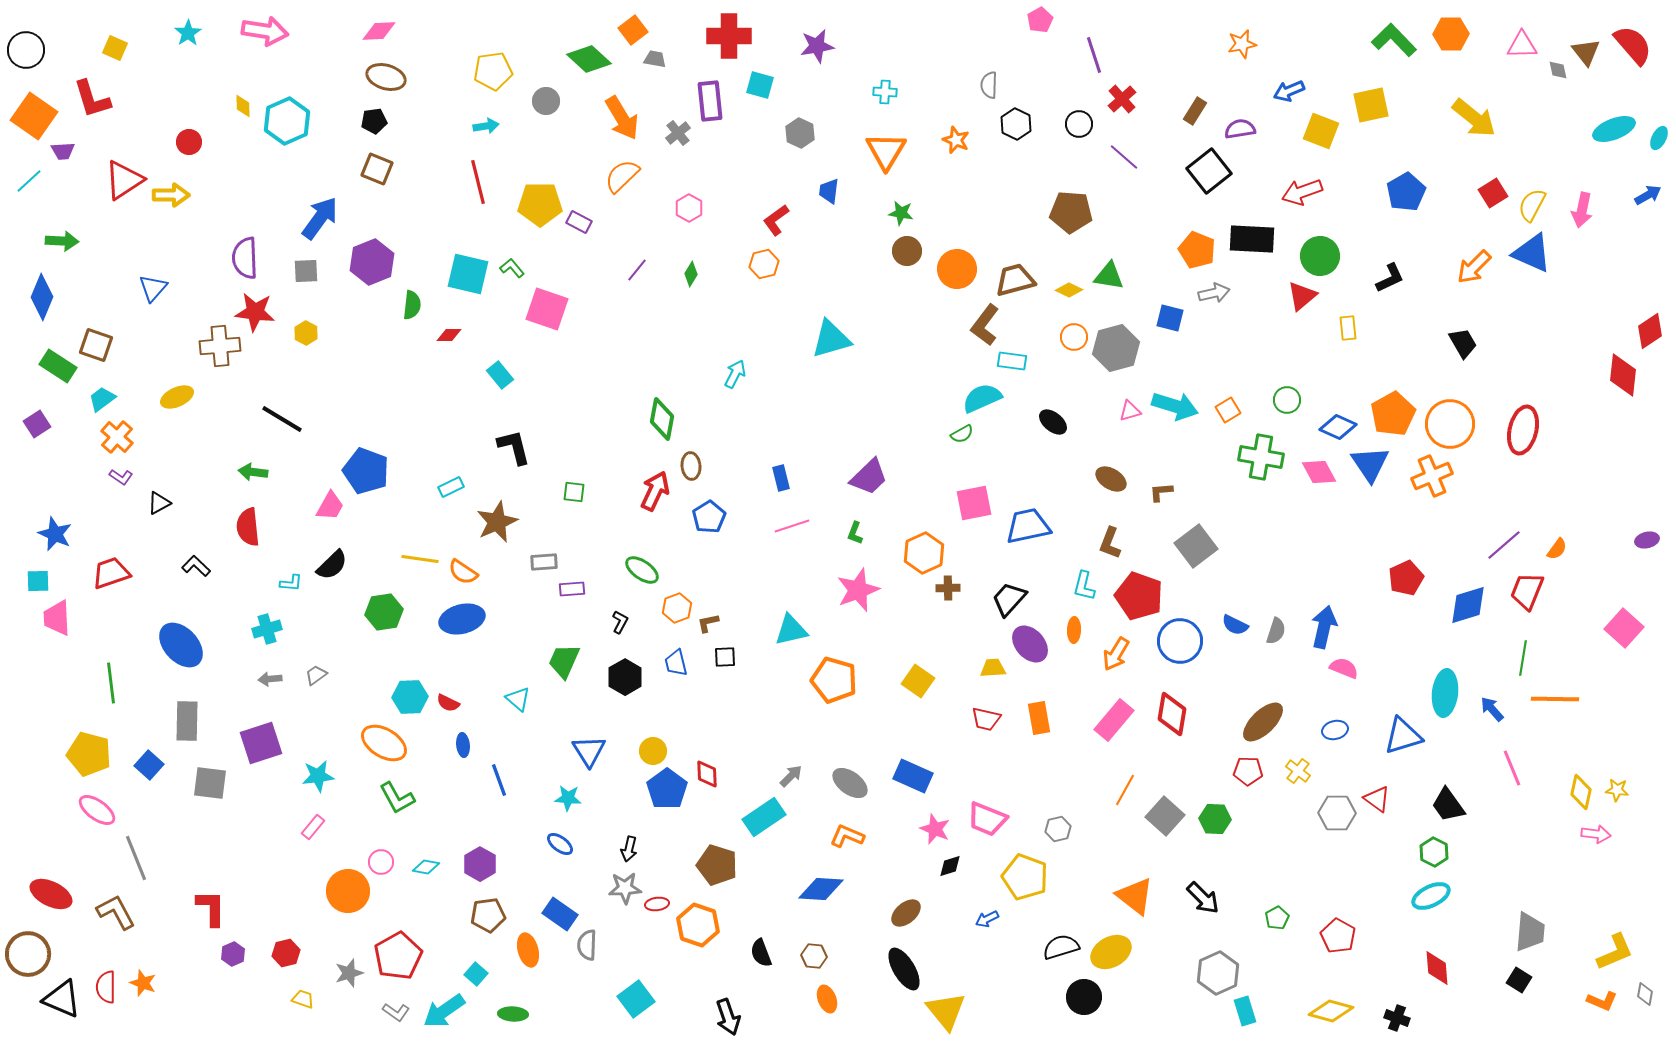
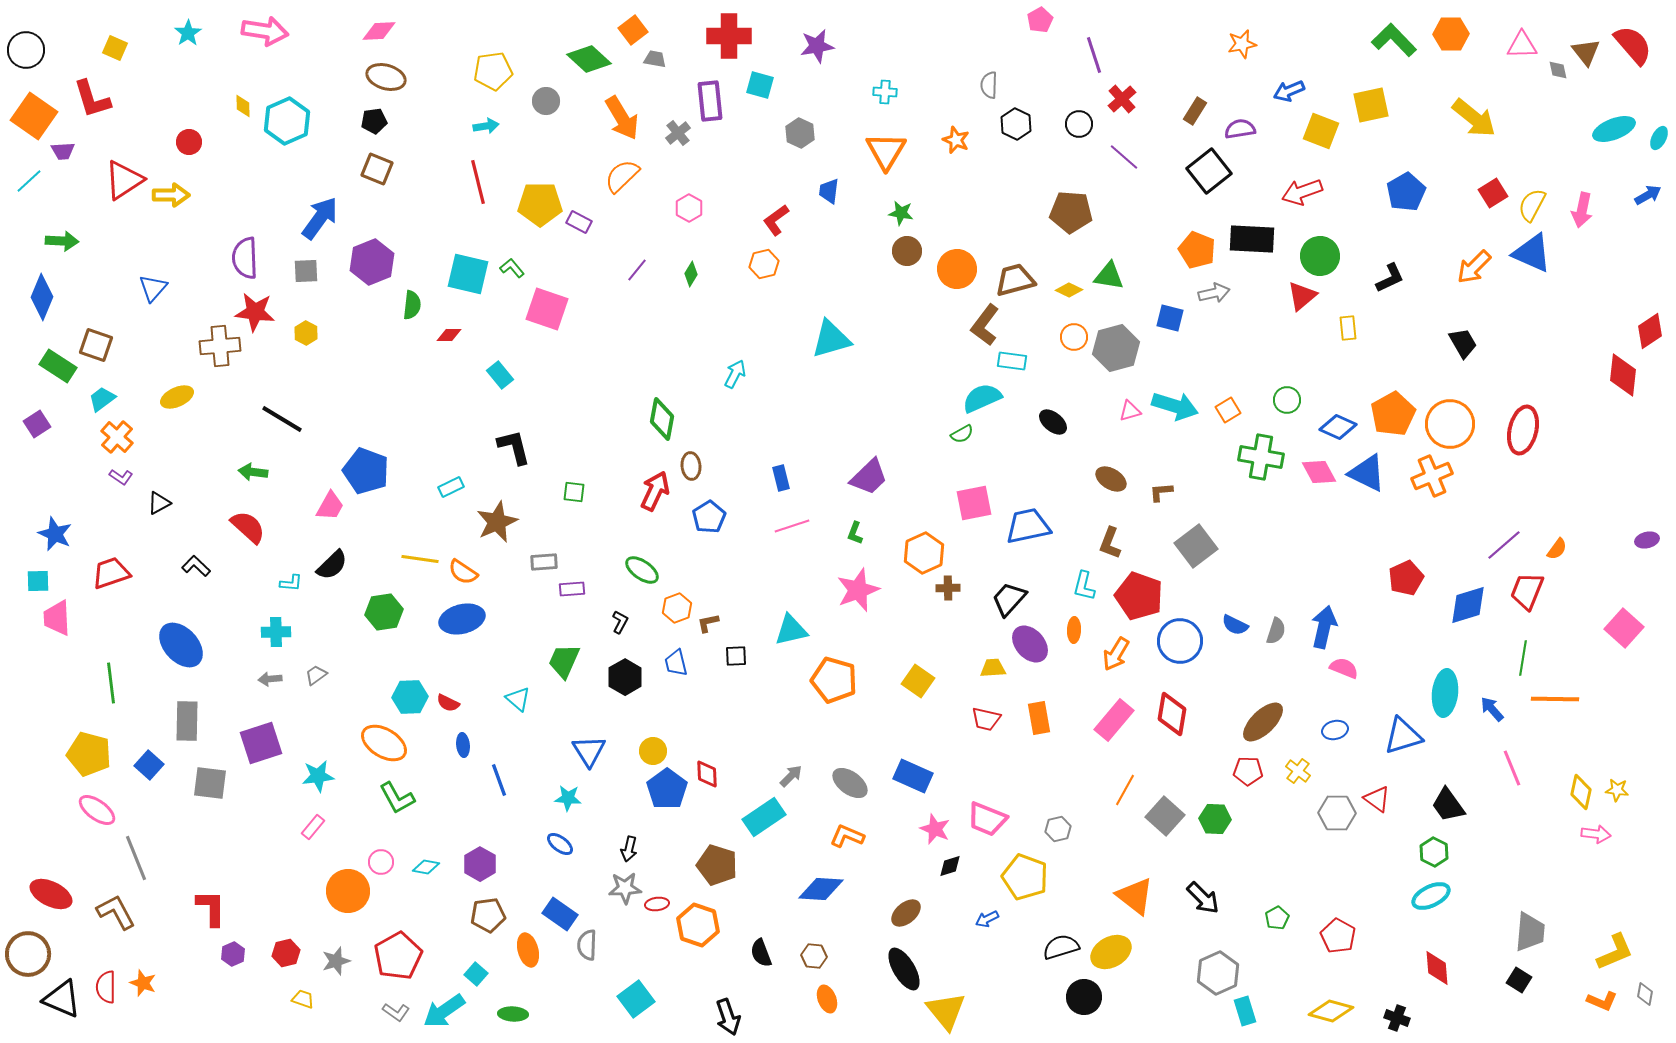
blue triangle at (1370, 464): moved 3 px left, 9 px down; rotated 30 degrees counterclockwise
red semicircle at (248, 527): rotated 138 degrees clockwise
cyan cross at (267, 629): moved 9 px right, 3 px down; rotated 16 degrees clockwise
black square at (725, 657): moved 11 px right, 1 px up
gray star at (349, 973): moved 13 px left, 12 px up
